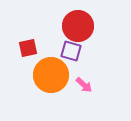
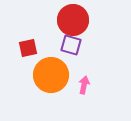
red circle: moved 5 px left, 6 px up
purple square: moved 6 px up
pink arrow: rotated 120 degrees counterclockwise
